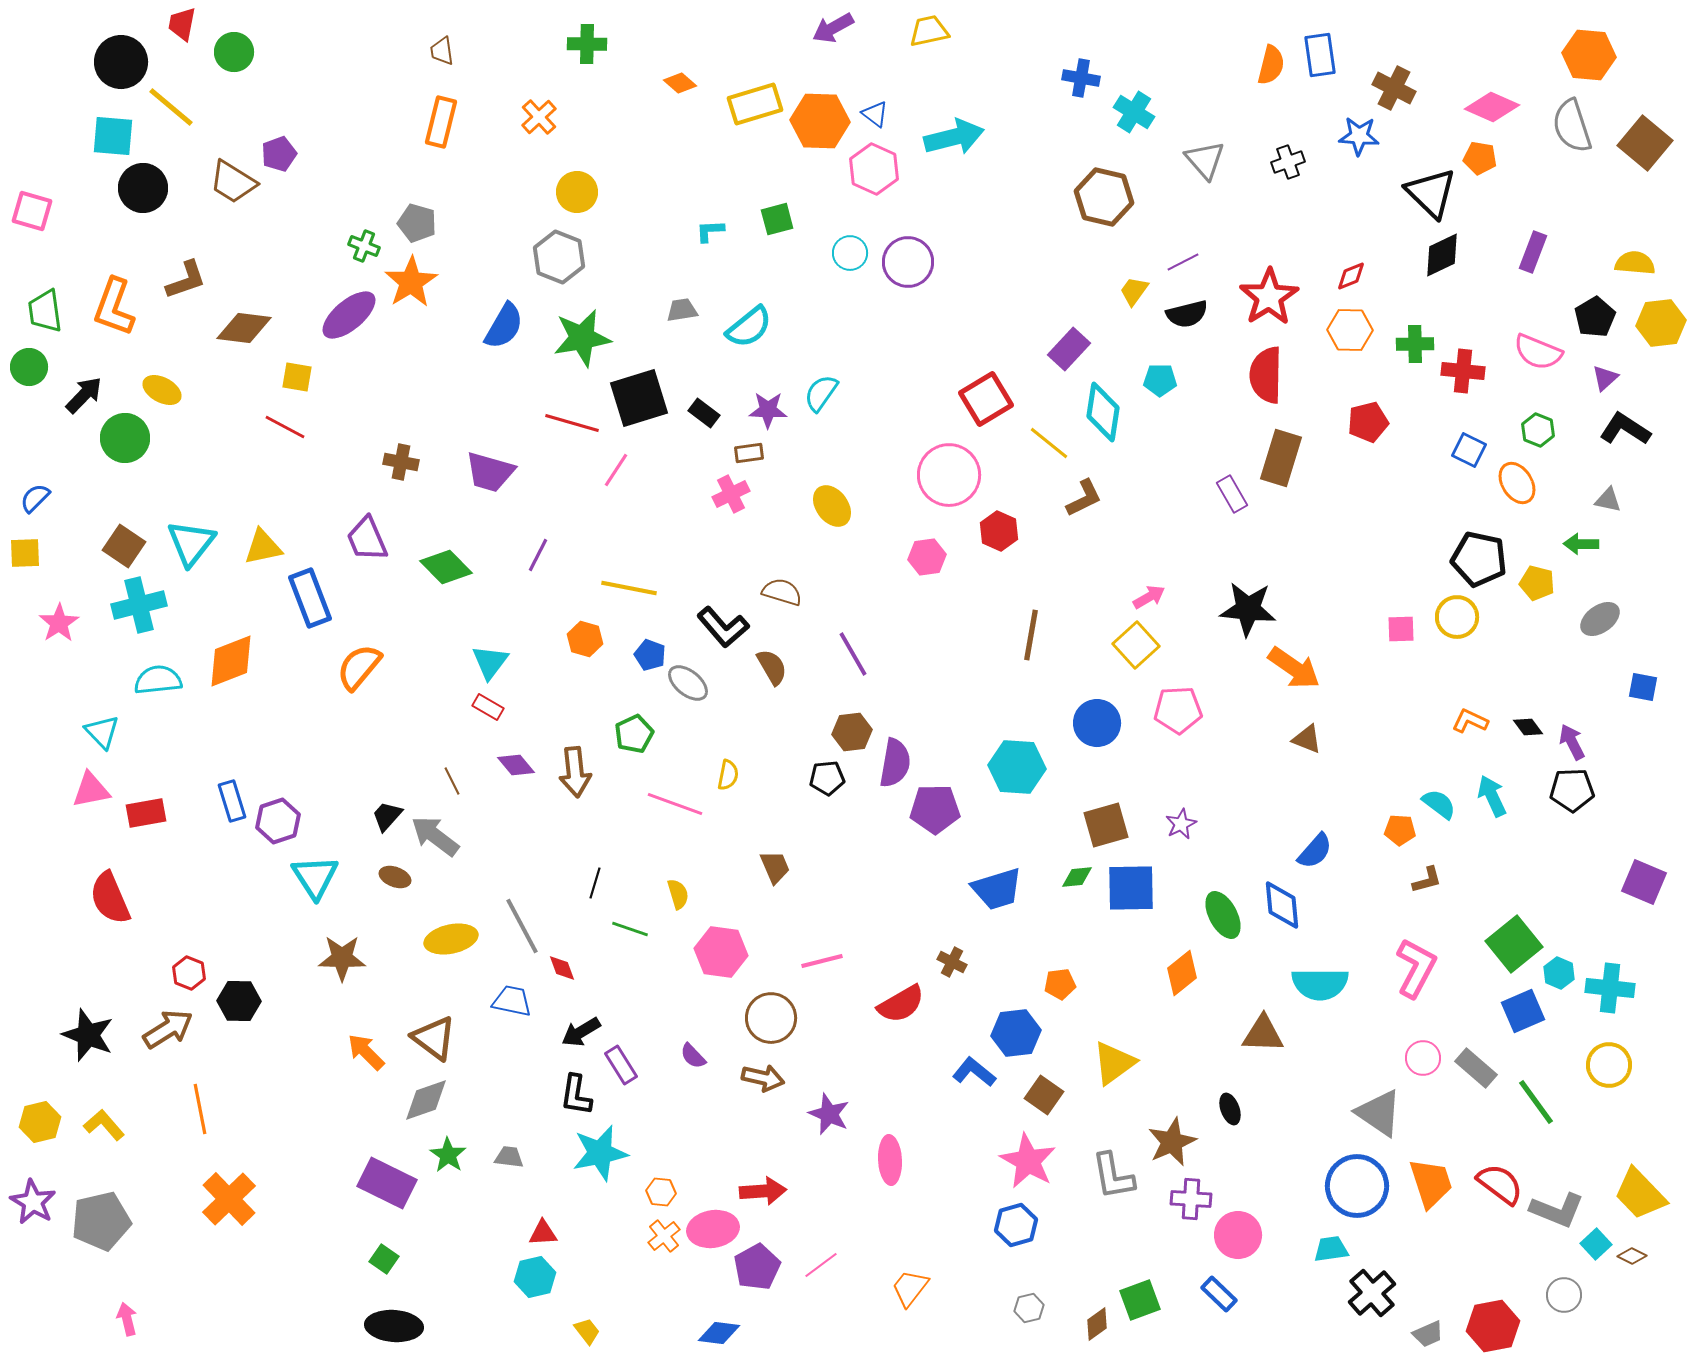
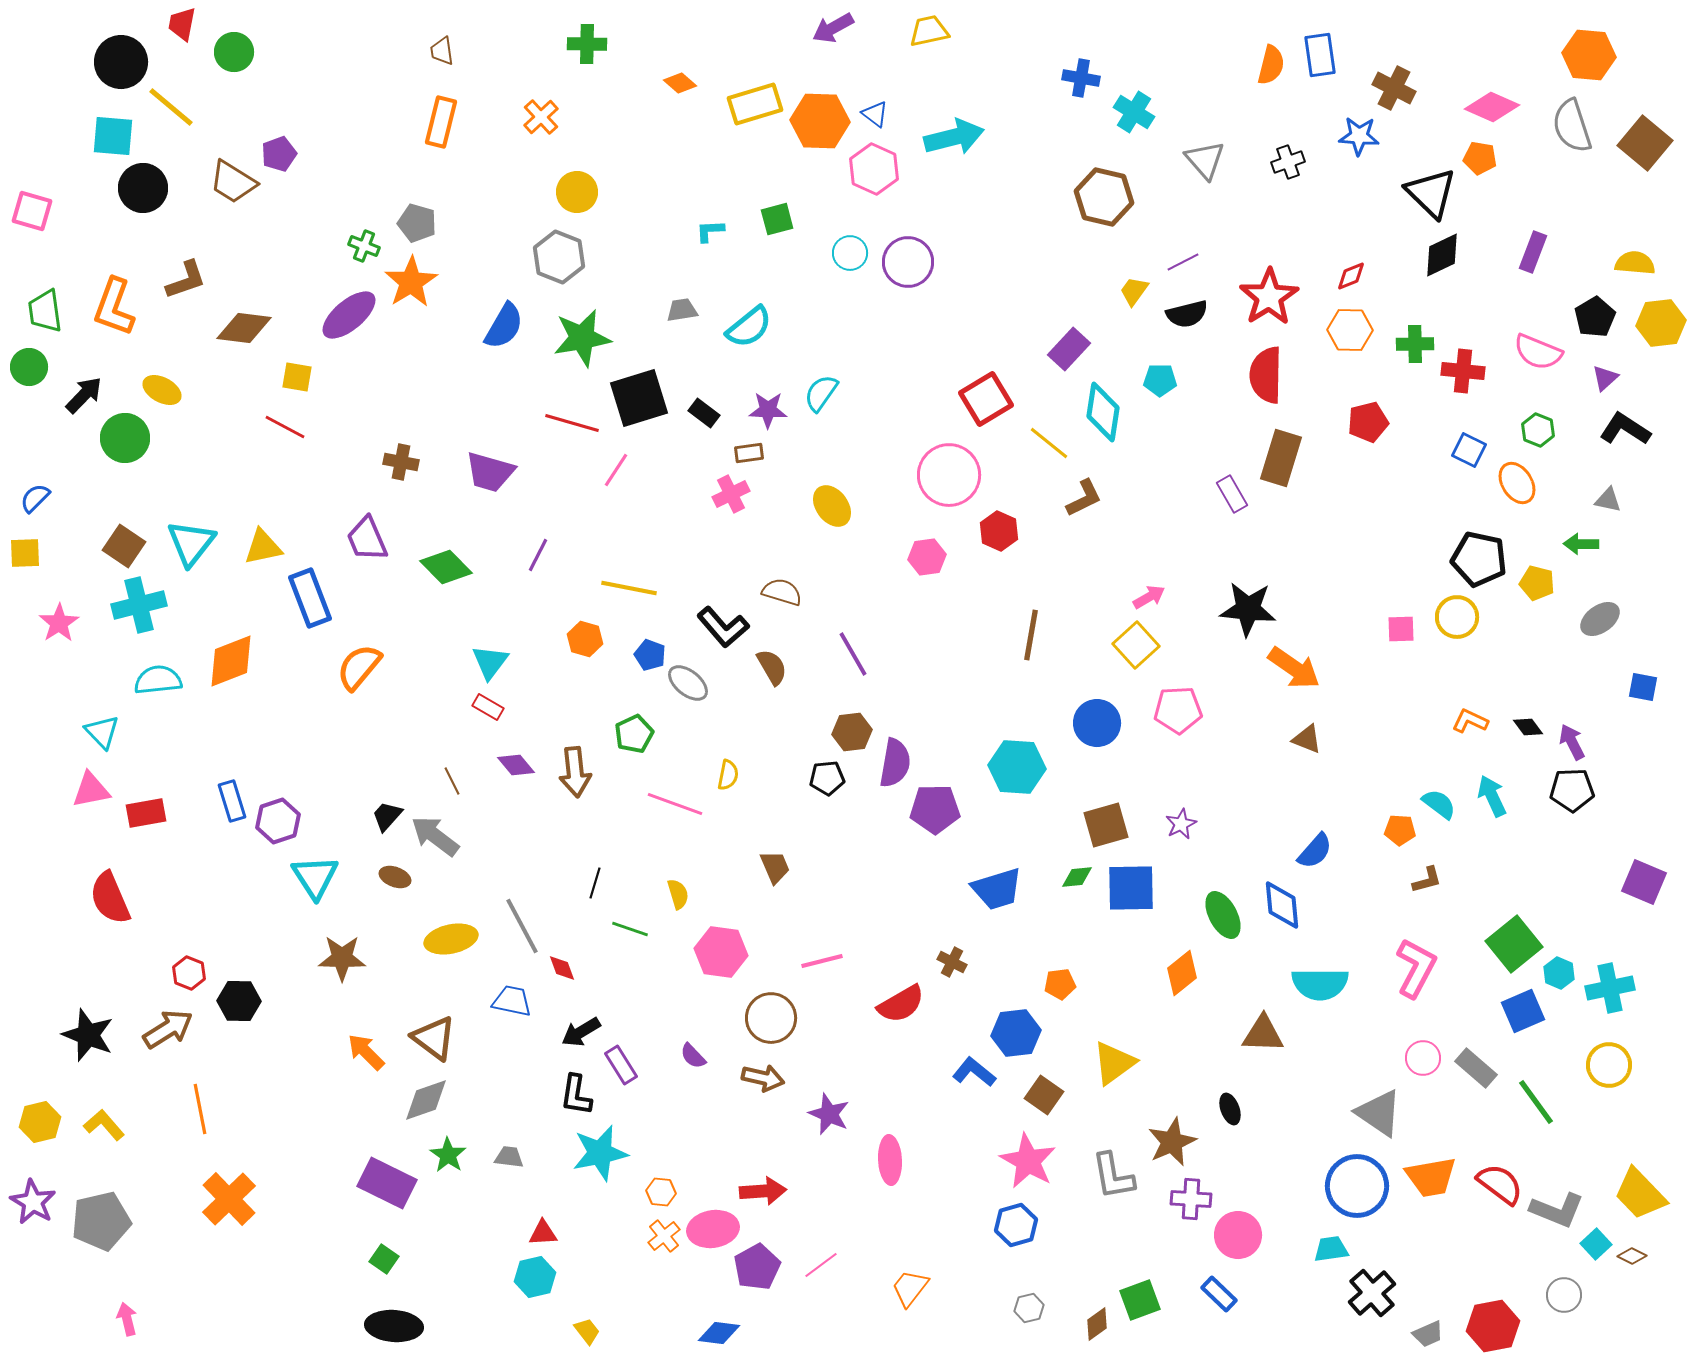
orange cross at (539, 117): moved 2 px right
cyan cross at (1610, 988): rotated 18 degrees counterclockwise
orange trapezoid at (1431, 1183): moved 6 px up; rotated 98 degrees clockwise
